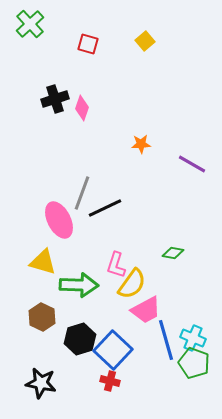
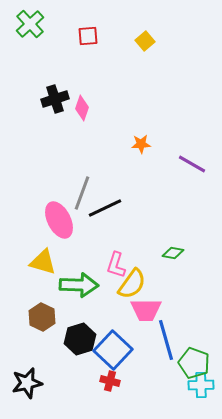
red square: moved 8 px up; rotated 20 degrees counterclockwise
pink trapezoid: rotated 28 degrees clockwise
cyan cross: moved 8 px right, 47 px down; rotated 25 degrees counterclockwise
black star: moved 14 px left; rotated 24 degrees counterclockwise
